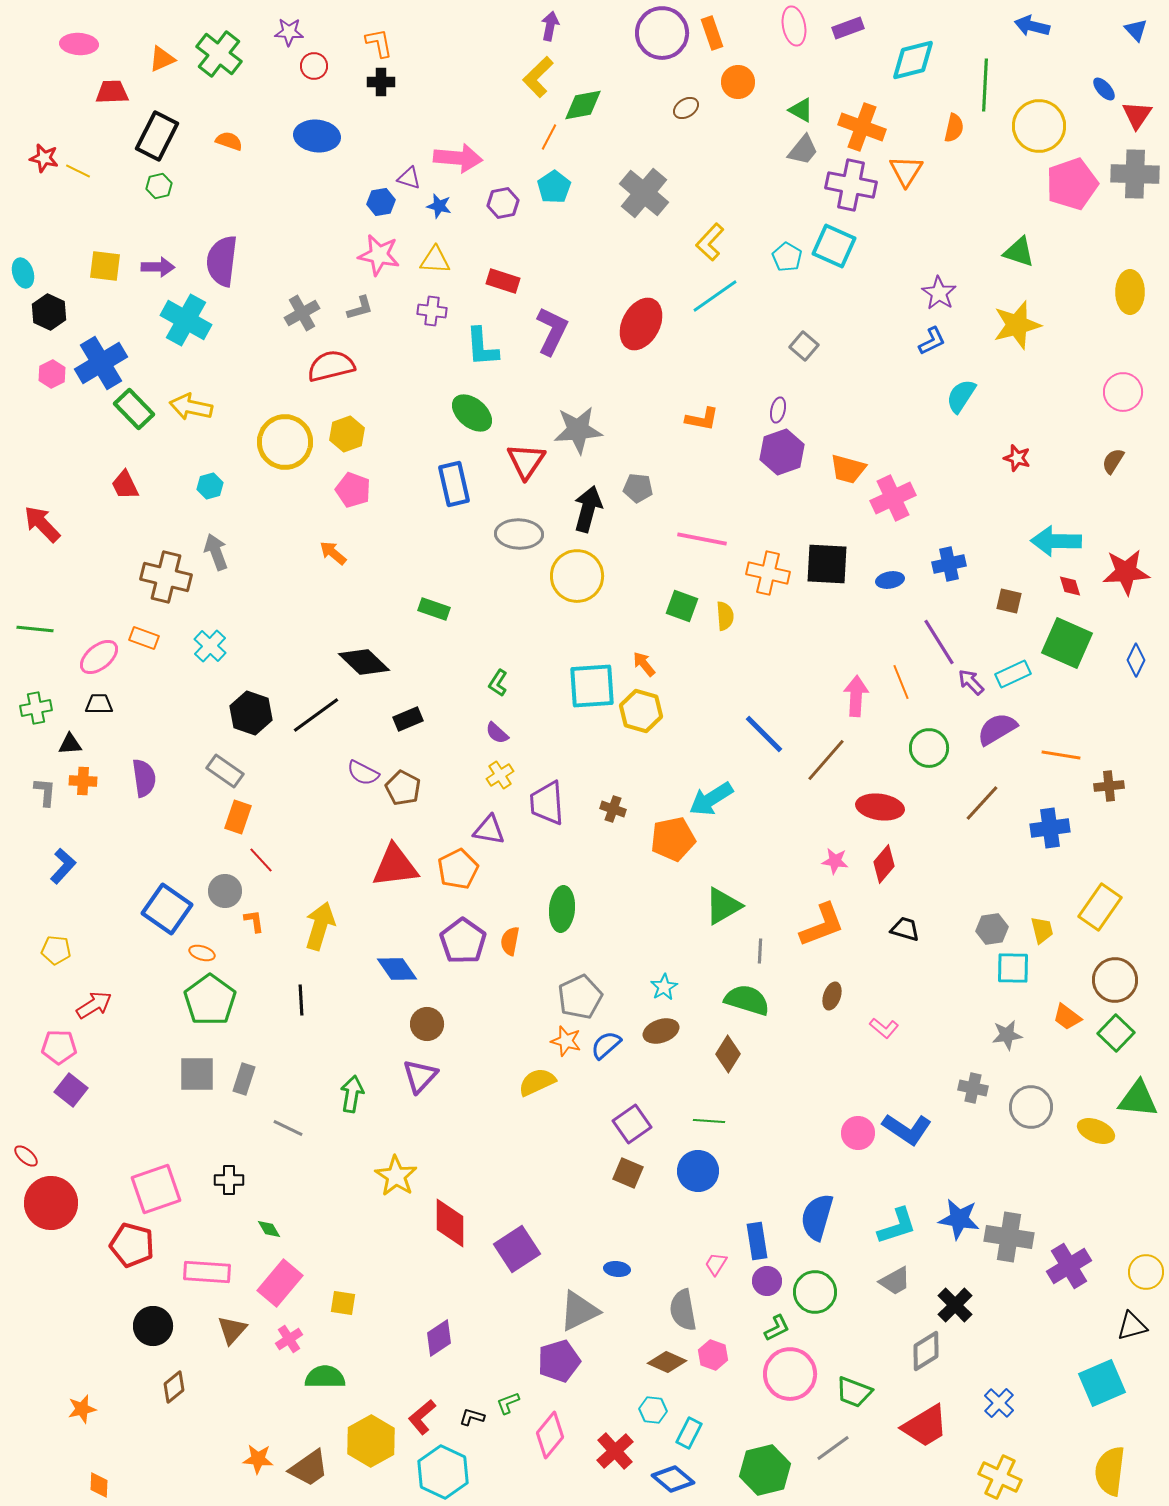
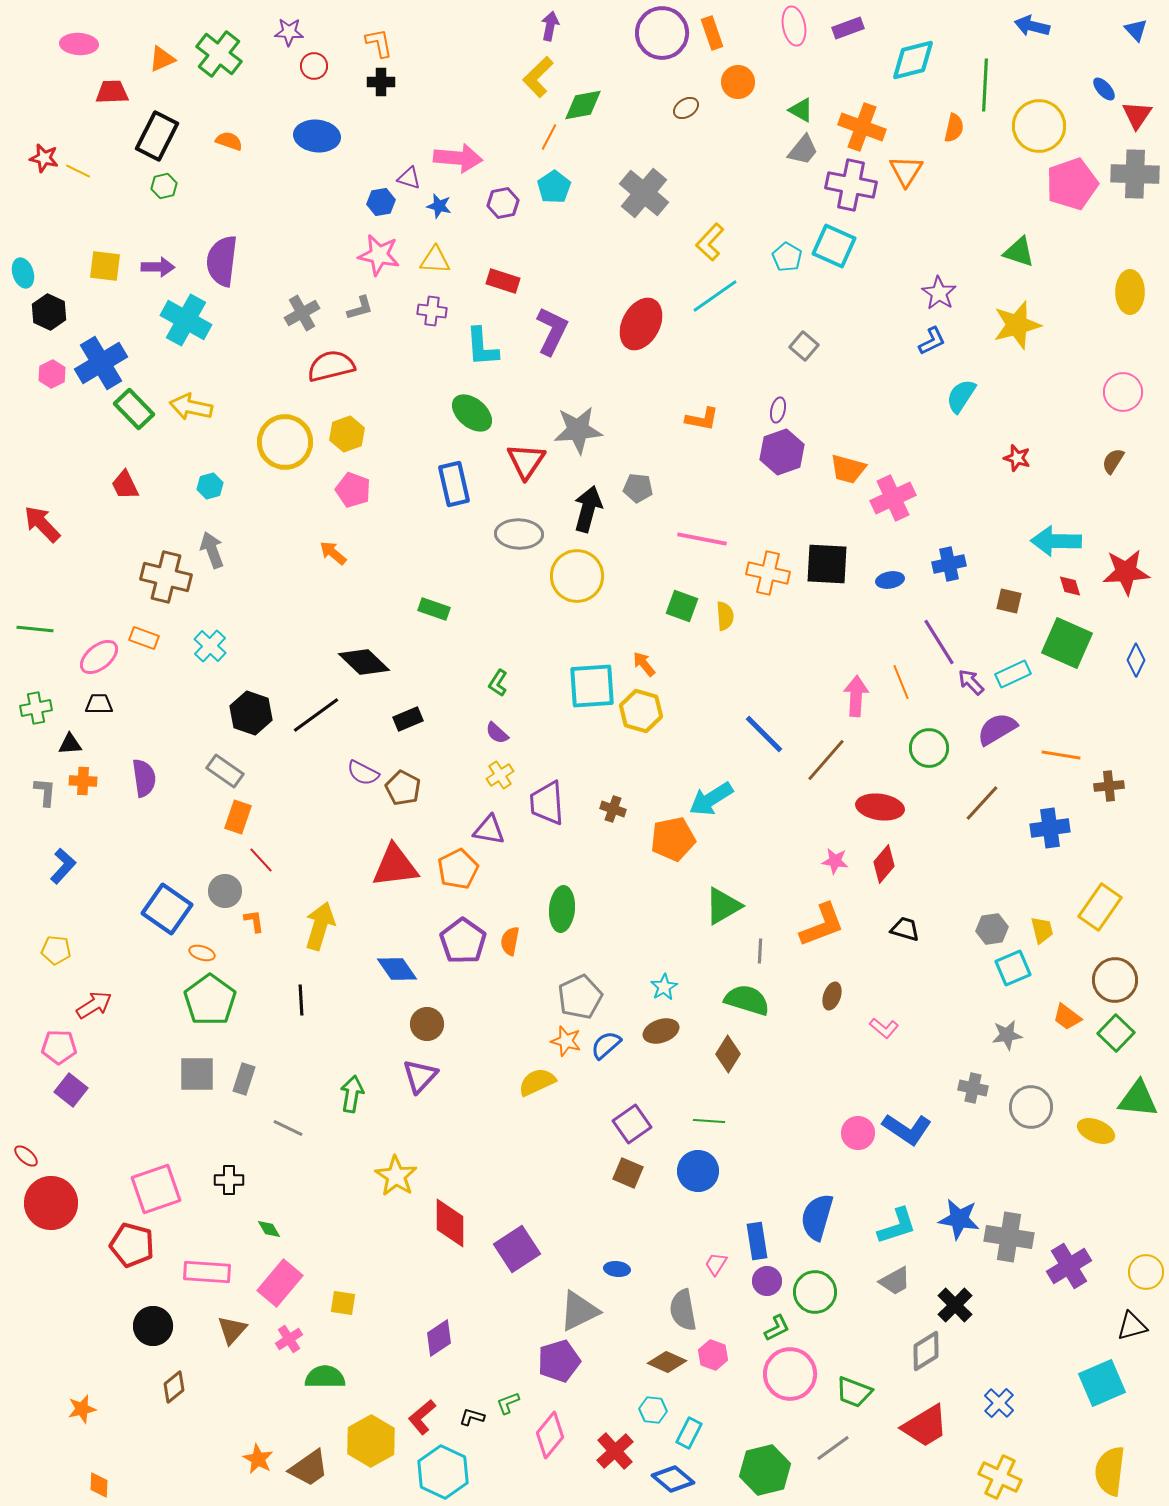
green hexagon at (159, 186): moved 5 px right
gray arrow at (216, 552): moved 4 px left, 2 px up
cyan square at (1013, 968): rotated 24 degrees counterclockwise
orange star at (258, 1459): rotated 24 degrees clockwise
